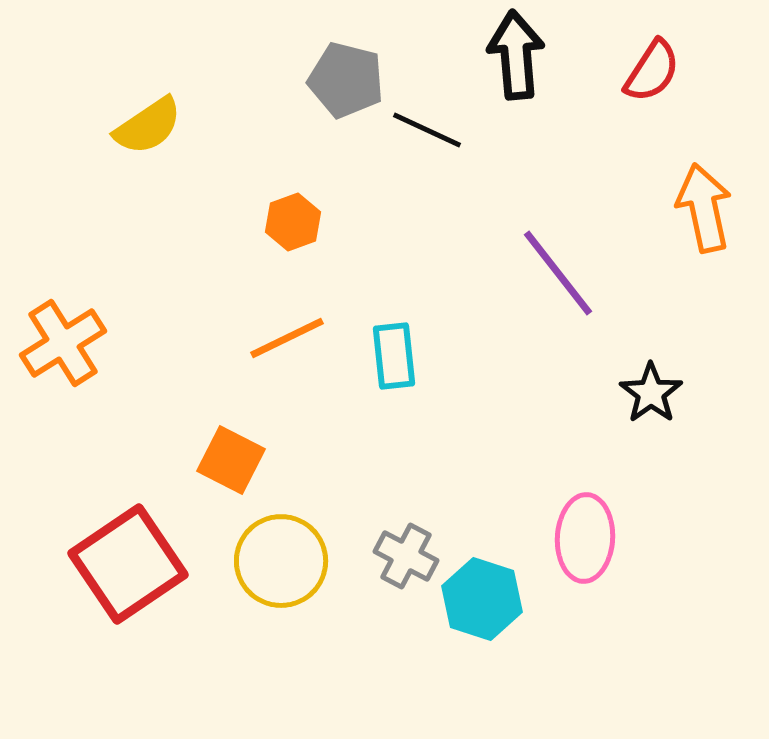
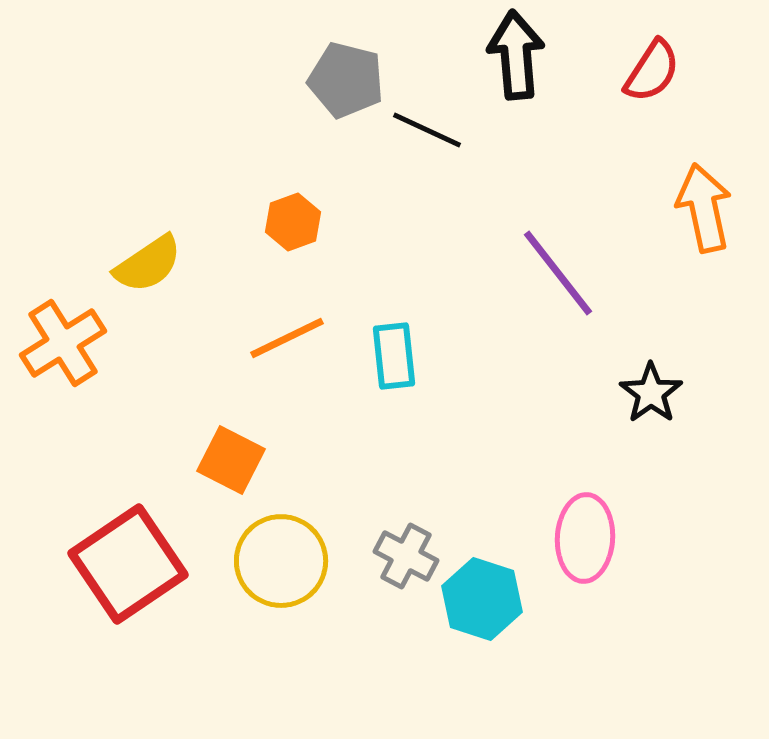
yellow semicircle: moved 138 px down
